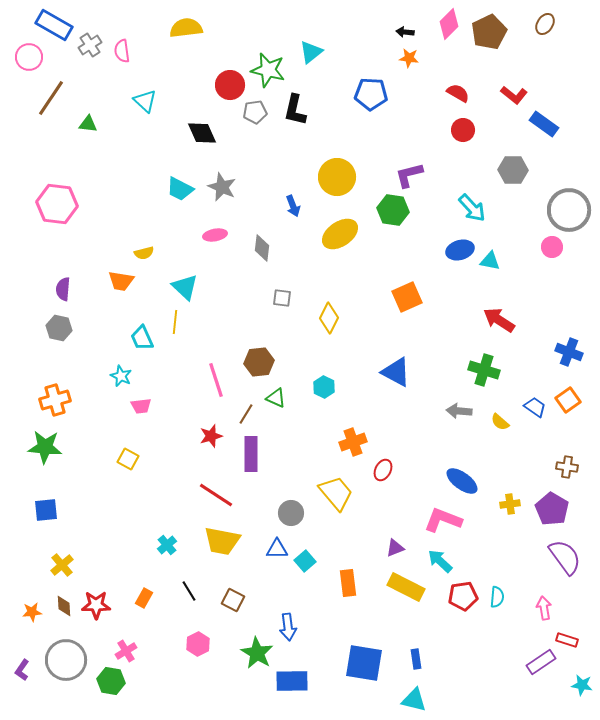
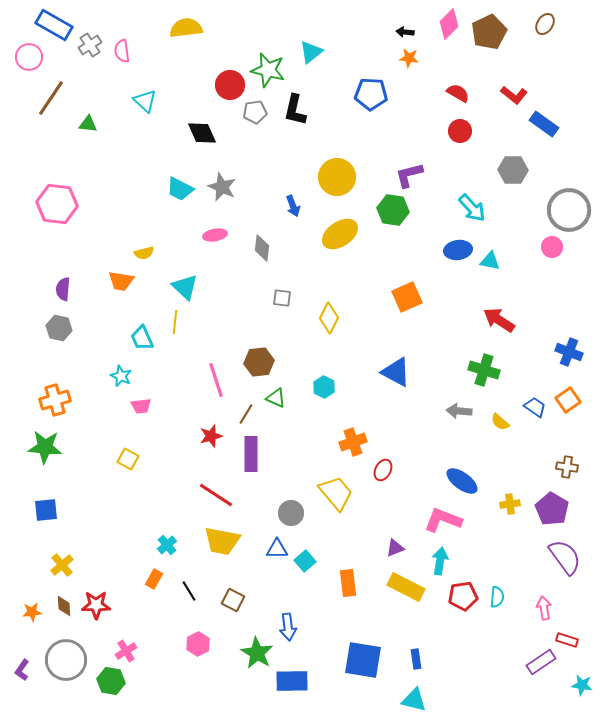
red circle at (463, 130): moved 3 px left, 1 px down
blue ellipse at (460, 250): moved 2 px left; rotated 8 degrees clockwise
cyan arrow at (440, 561): rotated 56 degrees clockwise
orange rectangle at (144, 598): moved 10 px right, 19 px up
blue square at (364, 663): moved 1 px left, 3 px up
